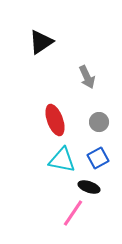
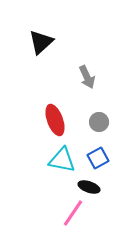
black triangle: rotated 8 degrees counterclockwise
